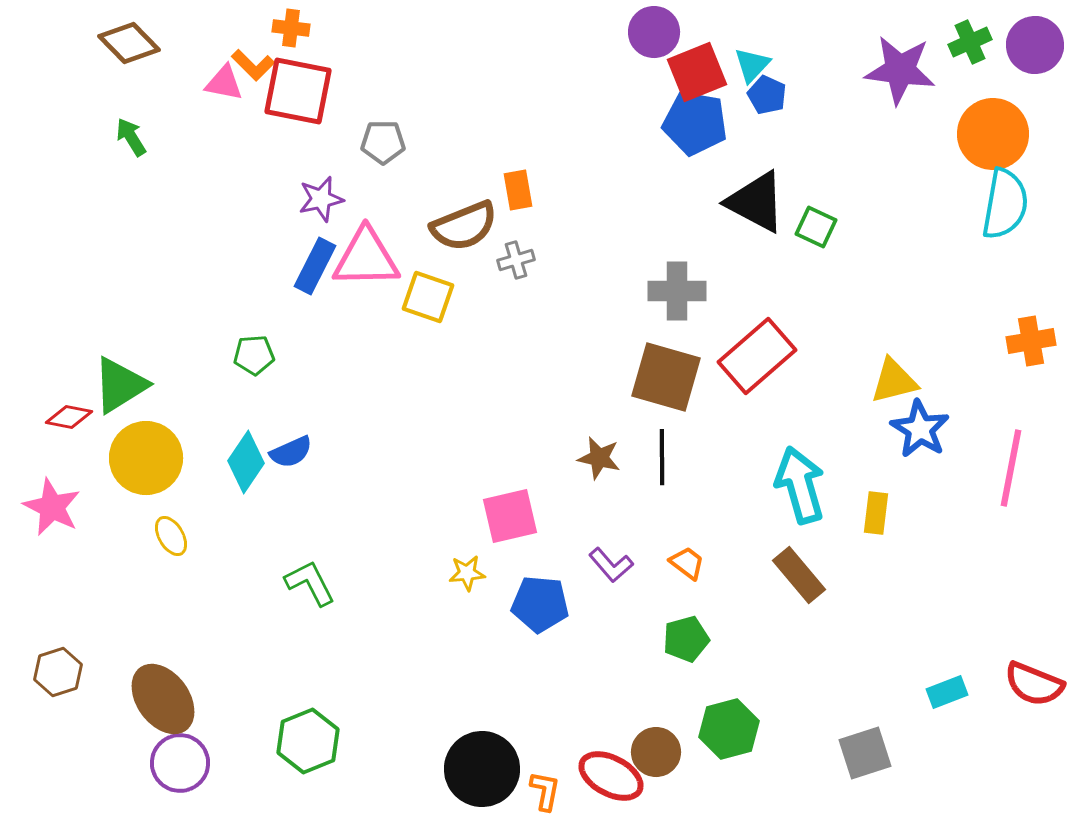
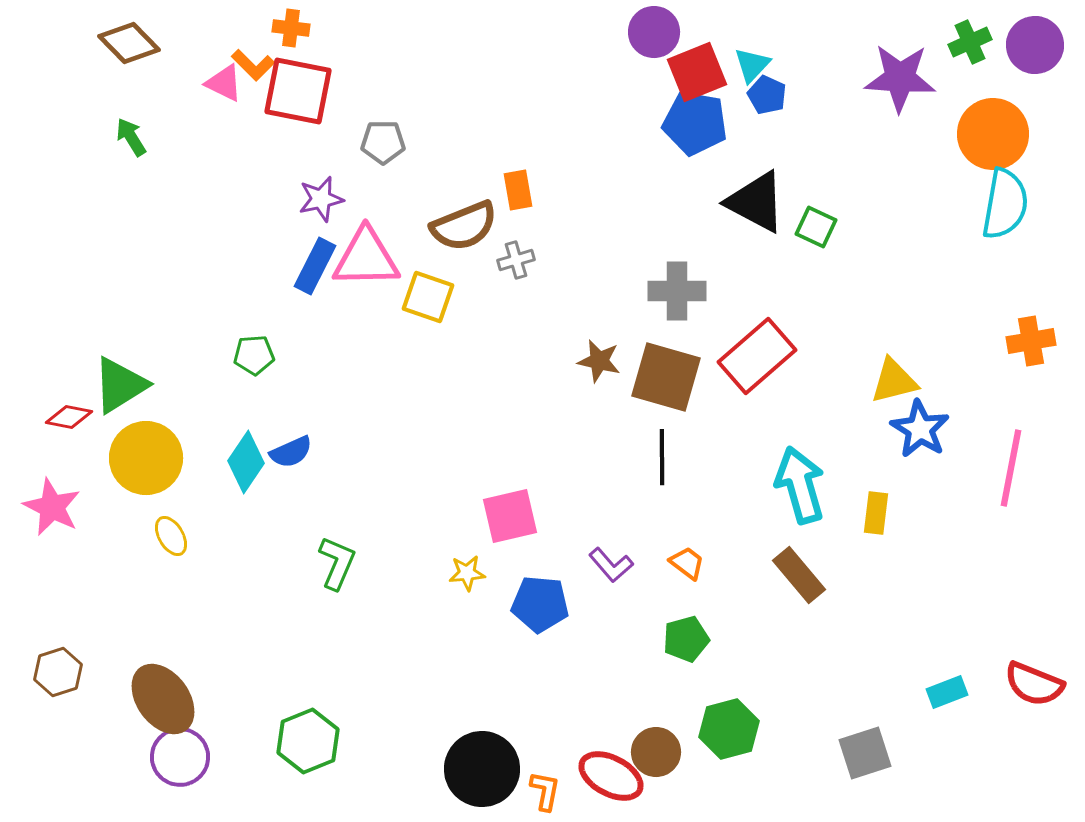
purple star at (900, 70): moved 8 px down; rotated 4 degrees counterclockwise
pink triangle at (224, 83): rotated 15 degrees clockwise
brown star at (599, 458): moved 97 px up
green L-shape at (310, 583): moved 27 px right, 20 px up; rotated 50 degrees clockwise
purple circle at (180, 763): moved 6 px up
